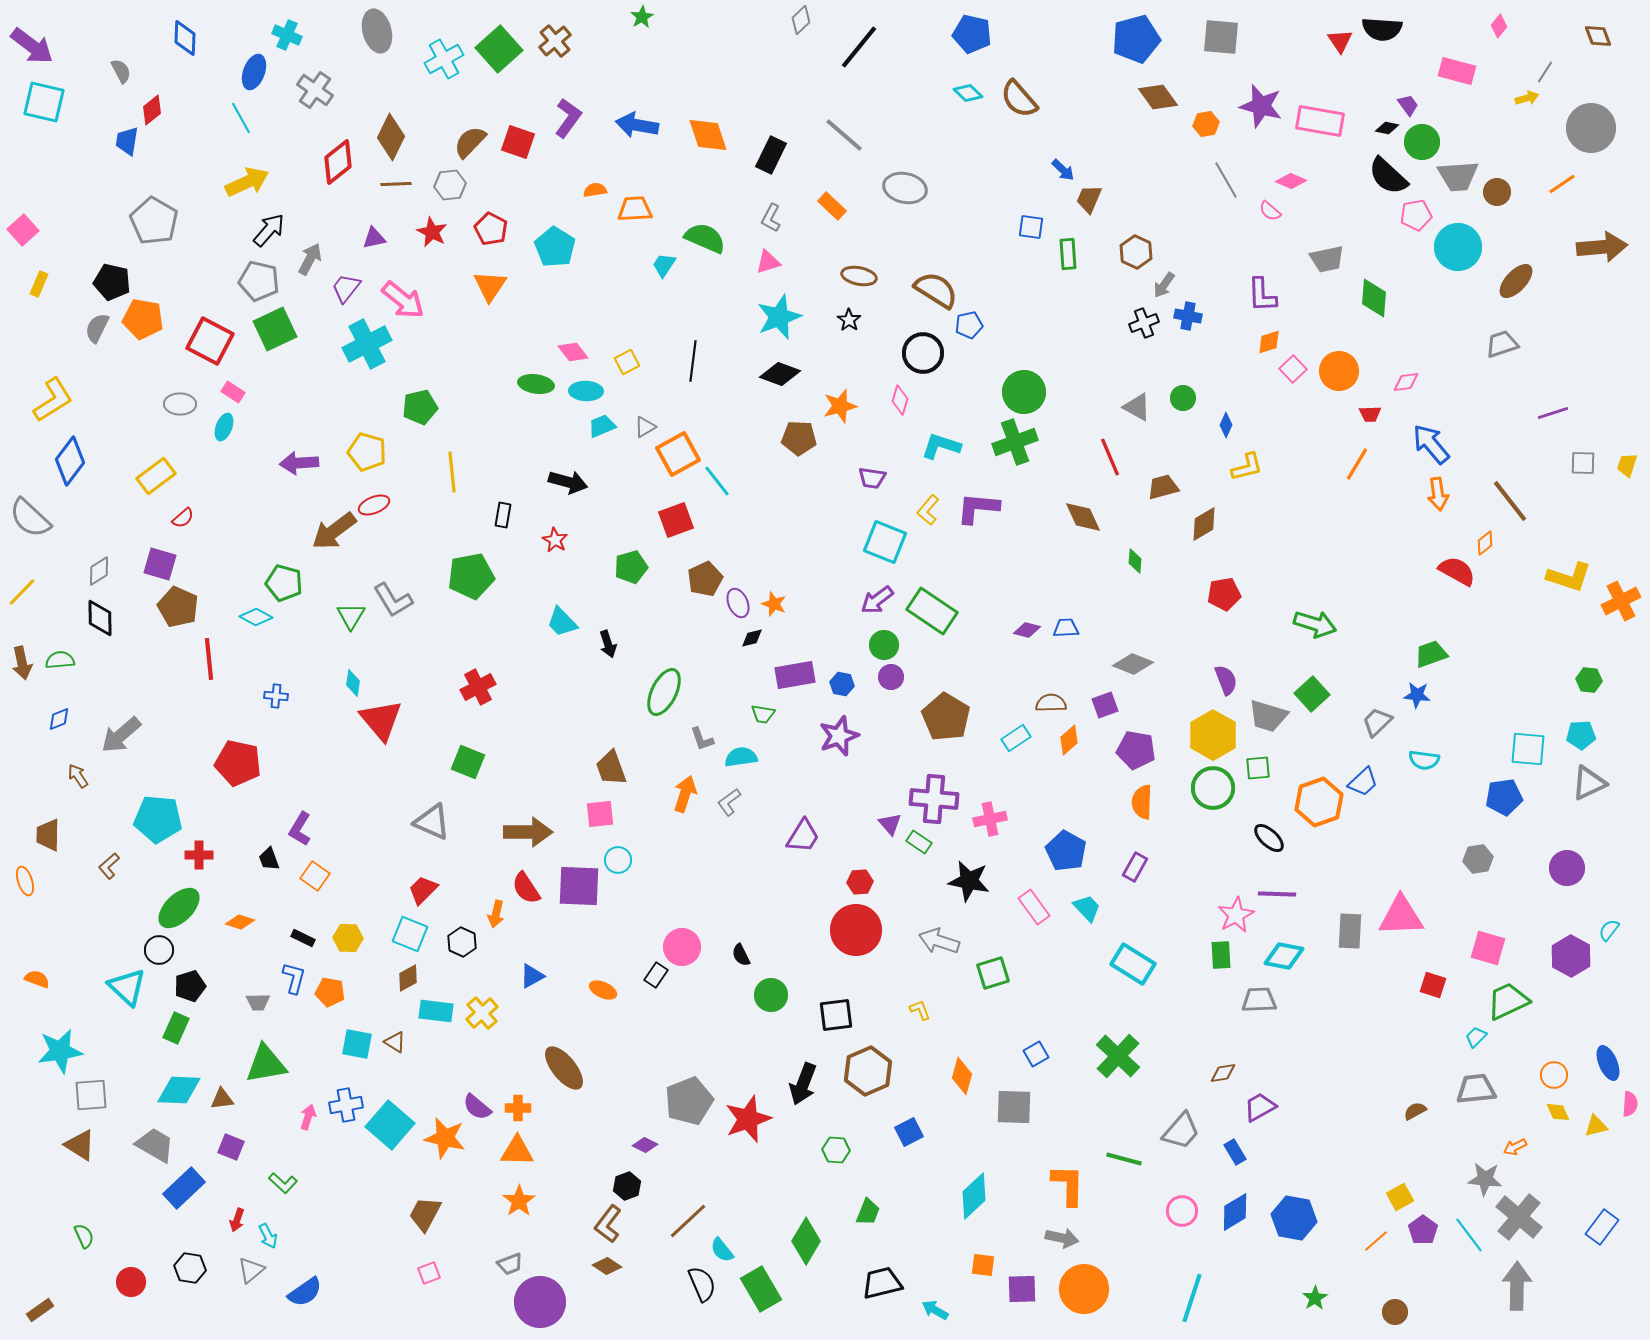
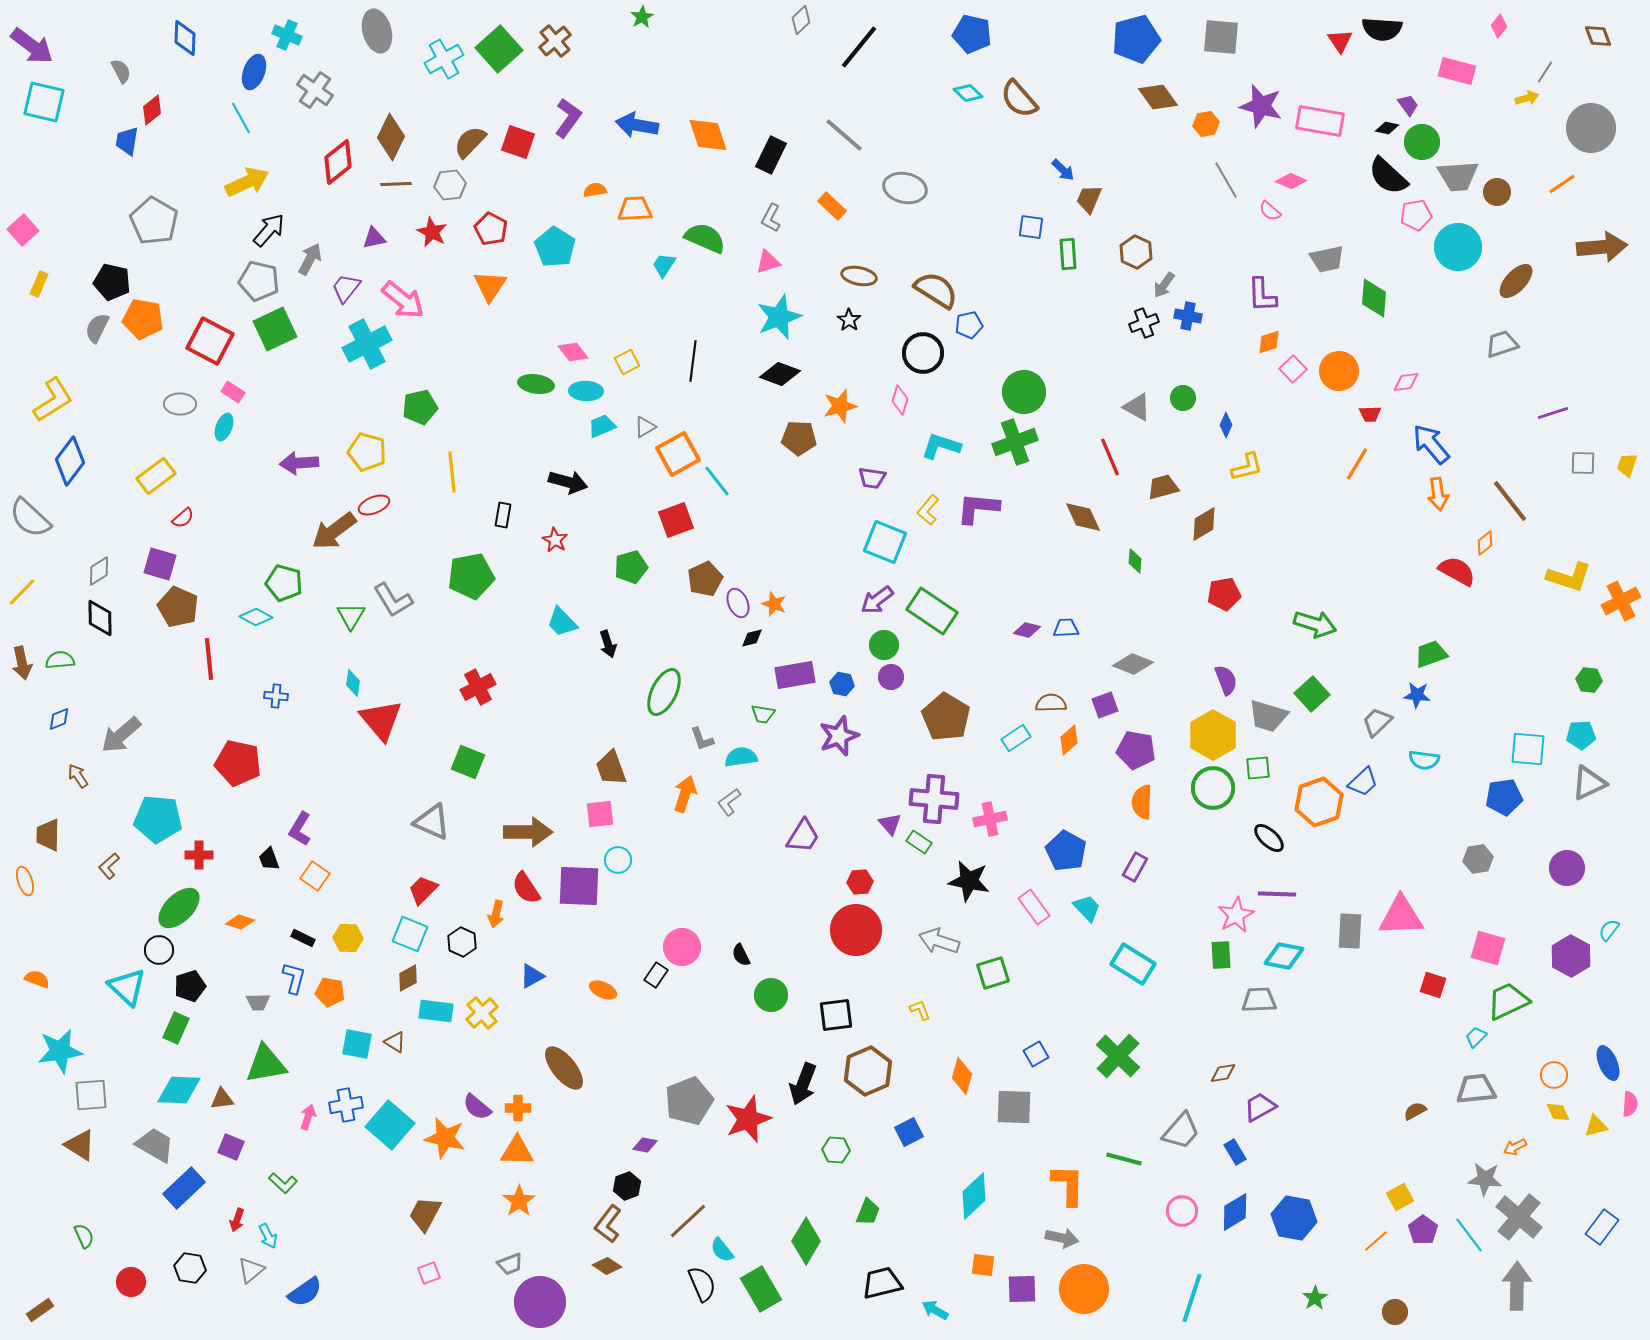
purple diamond at (645, 1145): rotated 15 degrees counterclockwise
